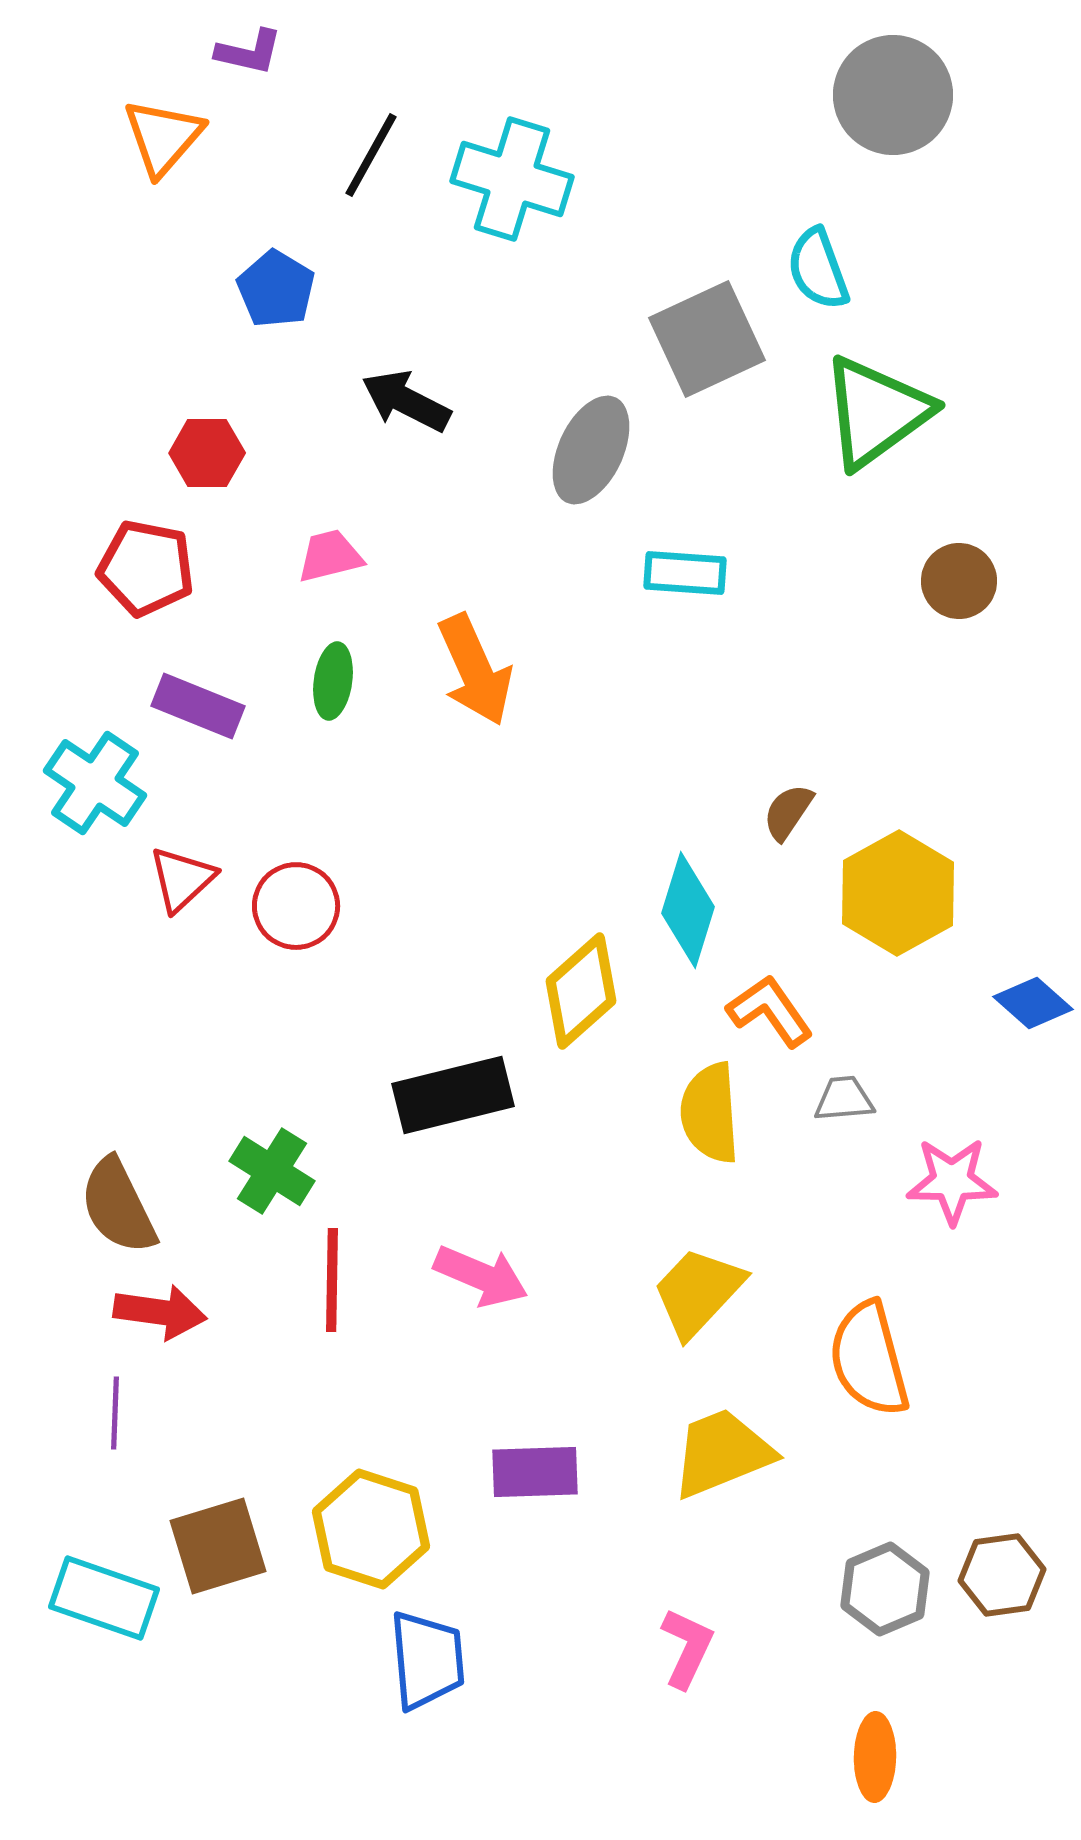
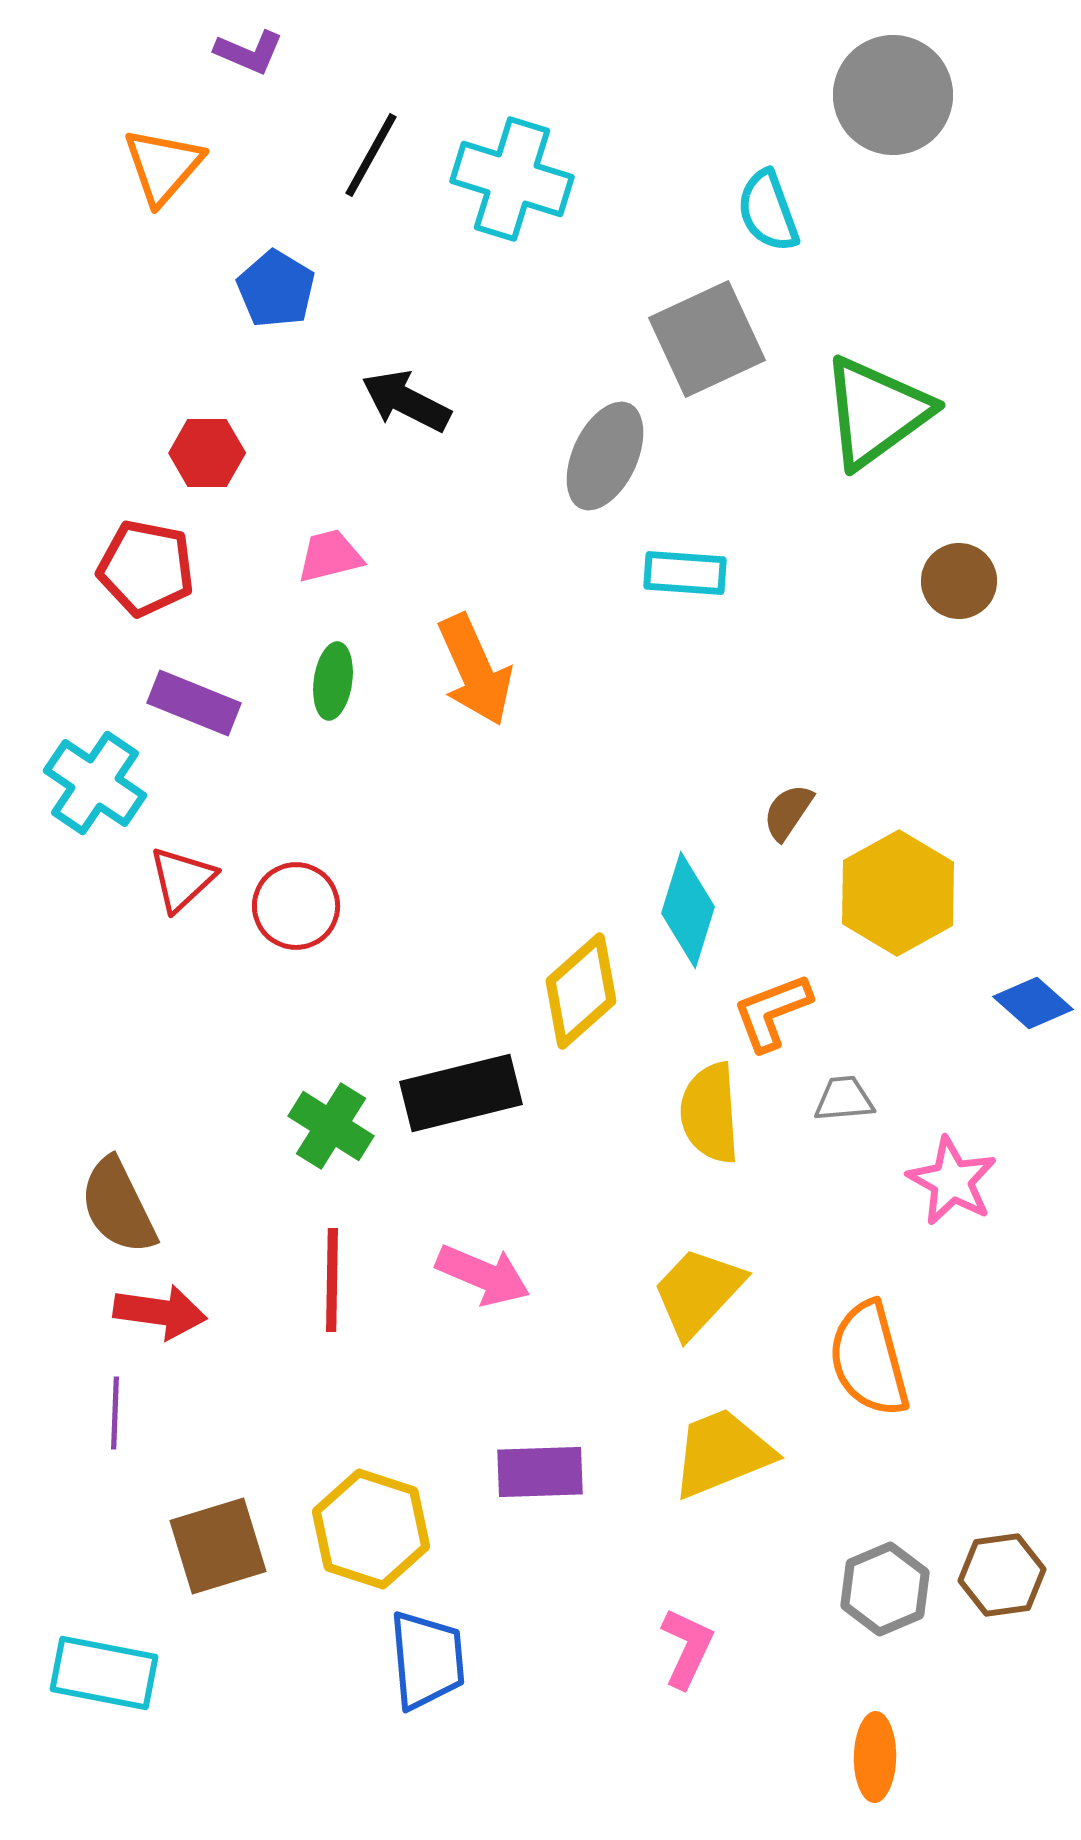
purple L-shape at (249, 52): rotated 10 degrees clockwise
orange triangle at (163, 137): moved 29 px down
cyan semicircle at (818, 269): moved 50 px left, 58 px up
gray ellipse at (591, 450): moved 14 px right, 6 px down
purple rectangle at (198, 706): moved 4 px left, 3 px up
orange L-shape at (770, 1011): moved 2 px right, 1 px down; rotated 76 degrees counterclockwise
black rectangle at (453, 1095): moved 8 px right, 2 px up
green cross at (272, 1171): moved 59 px right, 45 px up
pink star at (952, 1181): rotated 28 degrees clockwise
pink arrow at (481, 1276): moved 2 px right, 1 px up
purple rectangle at (535, 1472): moved 5 px right
cyan rectangle at (104, 1598): moved 75 px down; rotated 8 degrees counterclockwise
